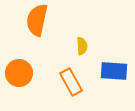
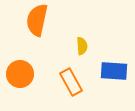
orange circle: moved 1 px right, 1 px down
